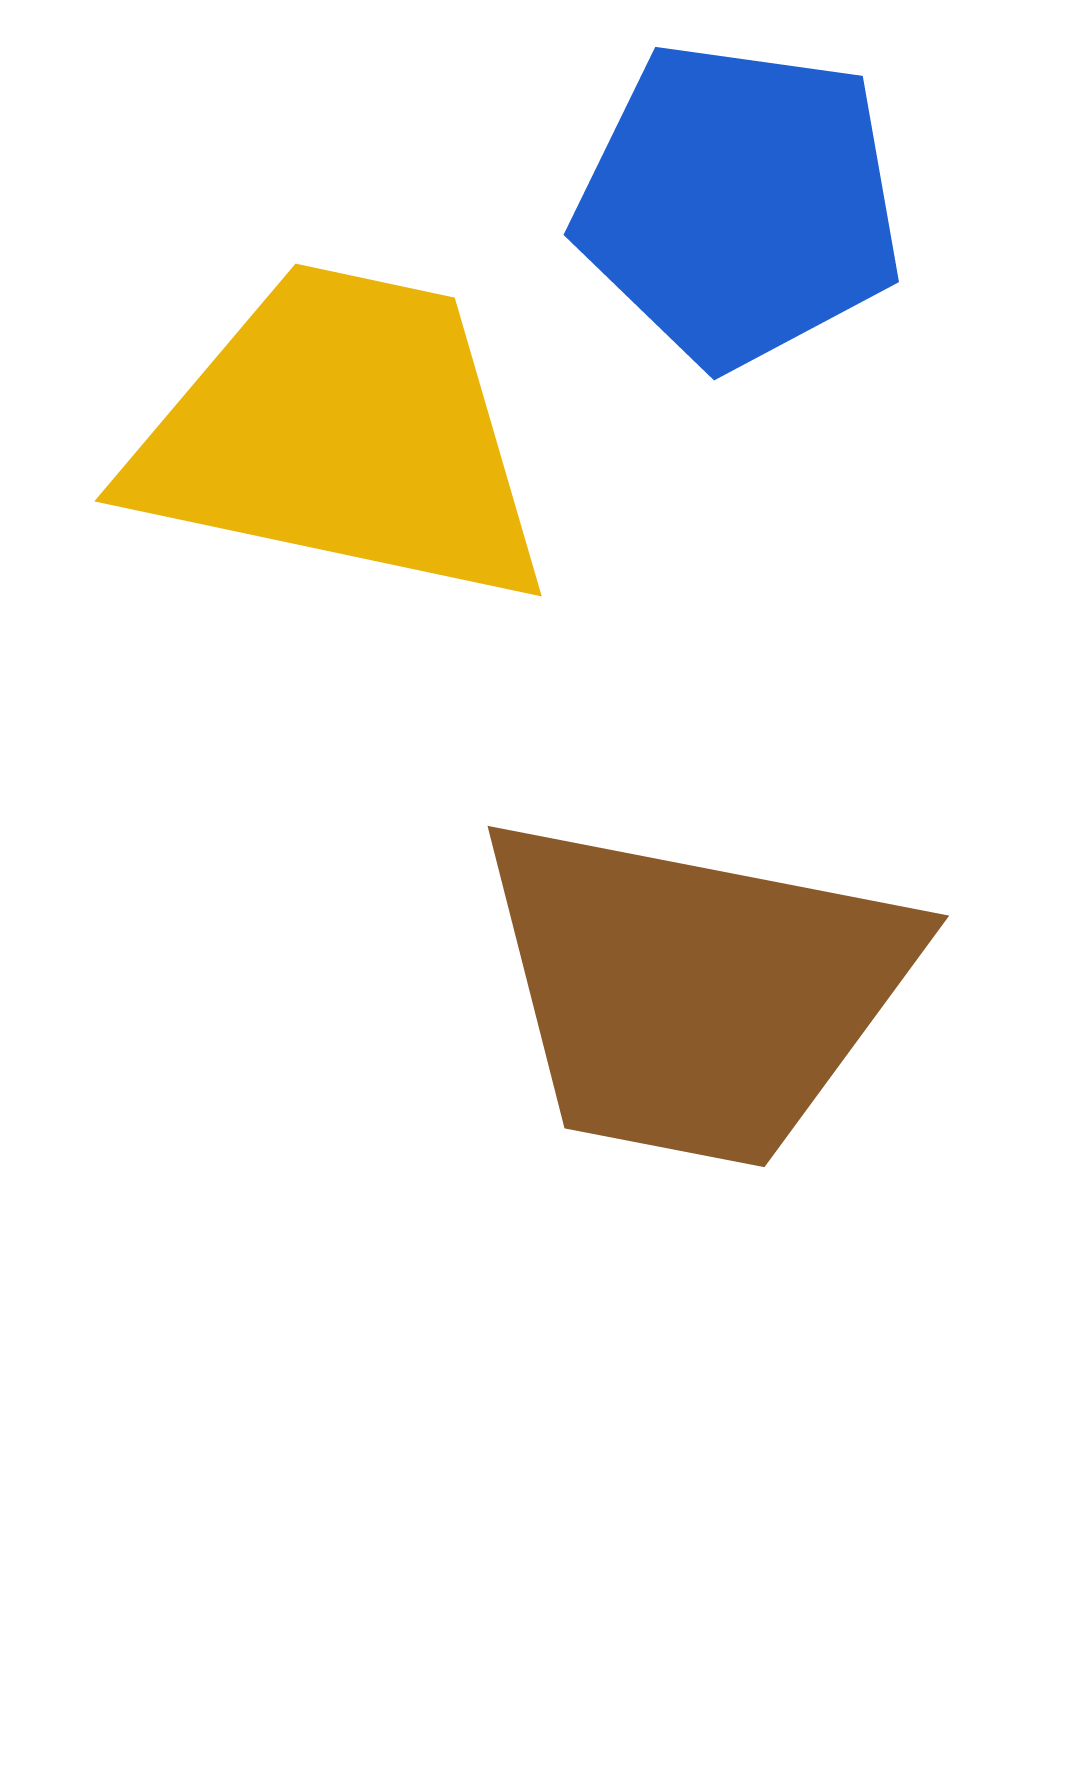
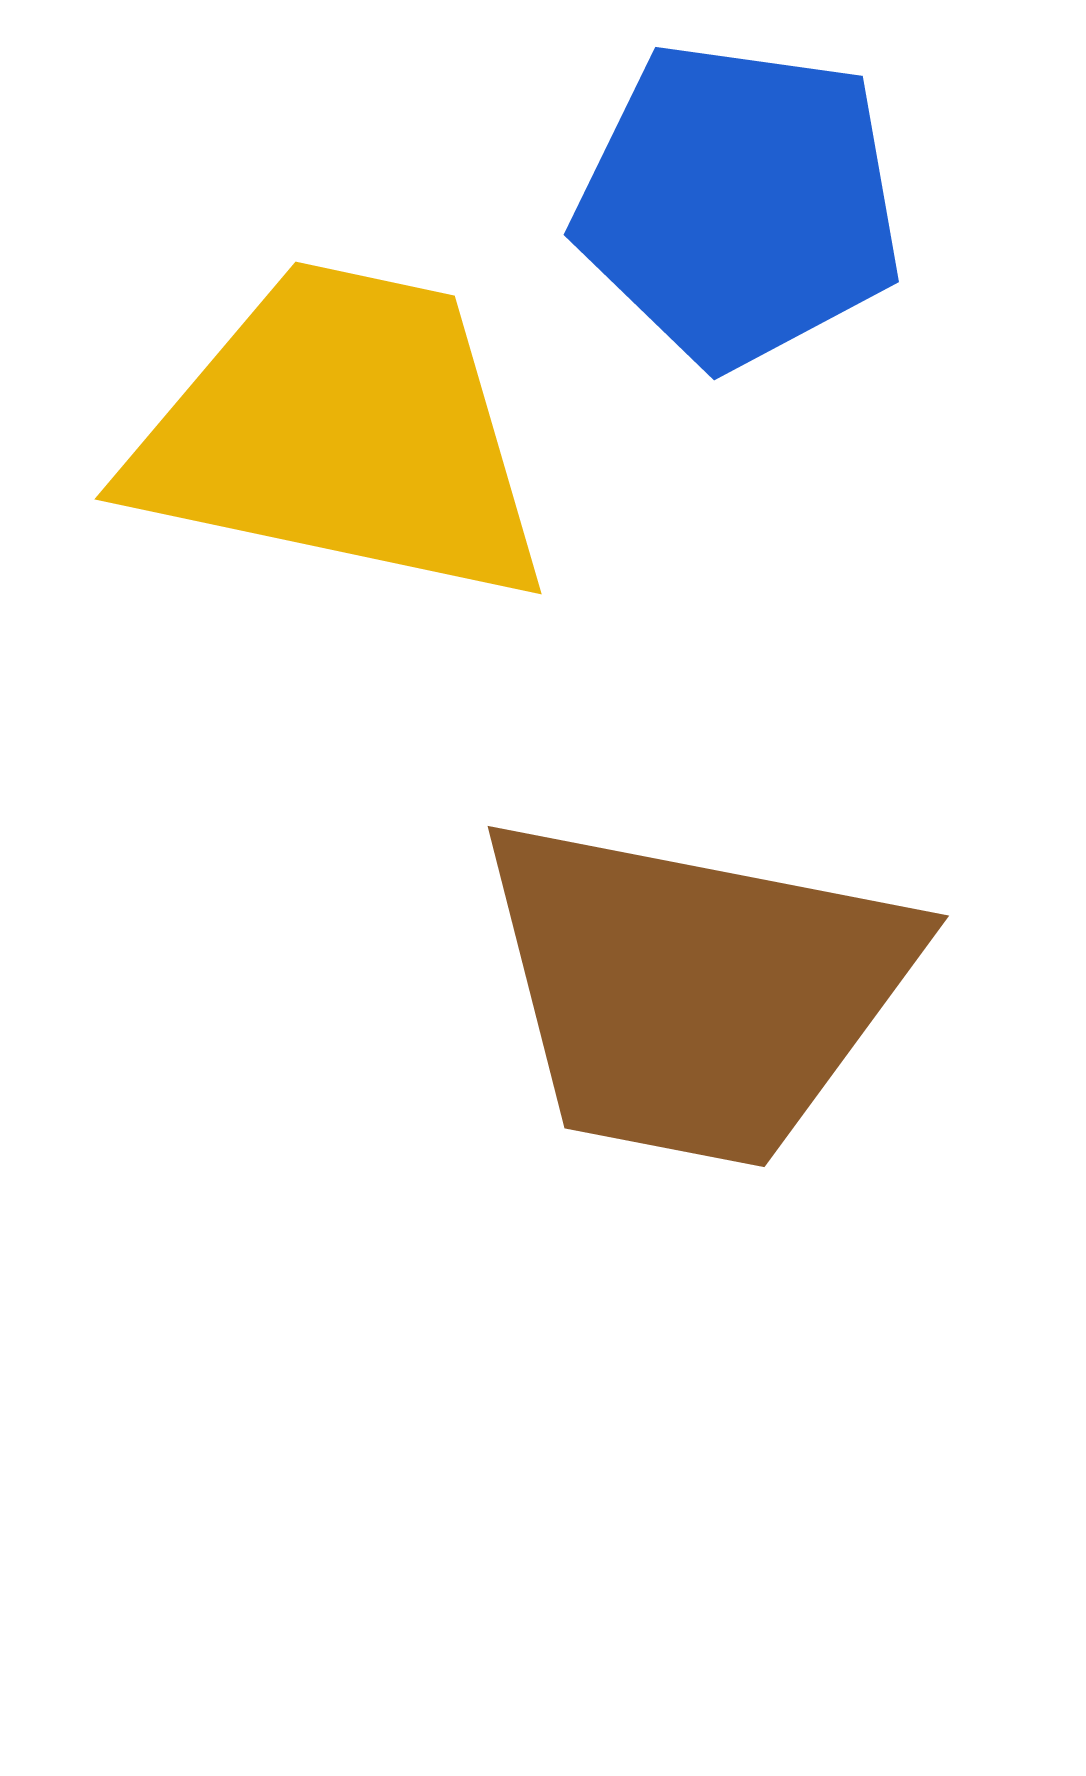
yellow trapezoid: moved 2 px up
